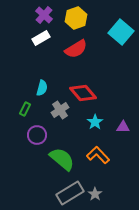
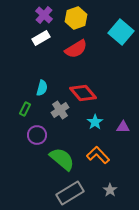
gray star: moved 15 px right, 4 px up
